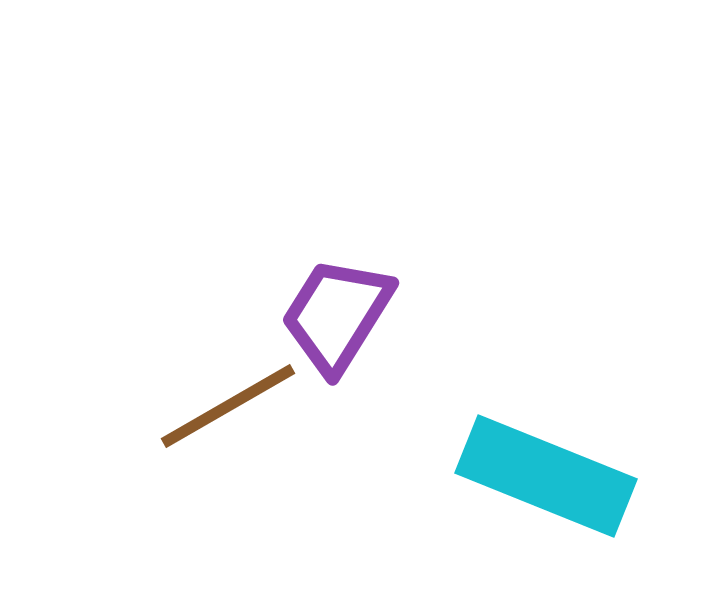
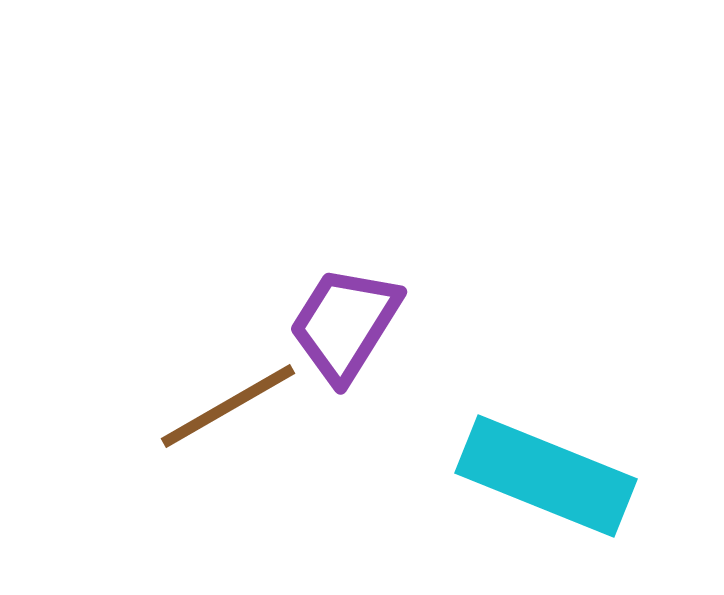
purple trapezoid: moved 8 px right, 9 px down
